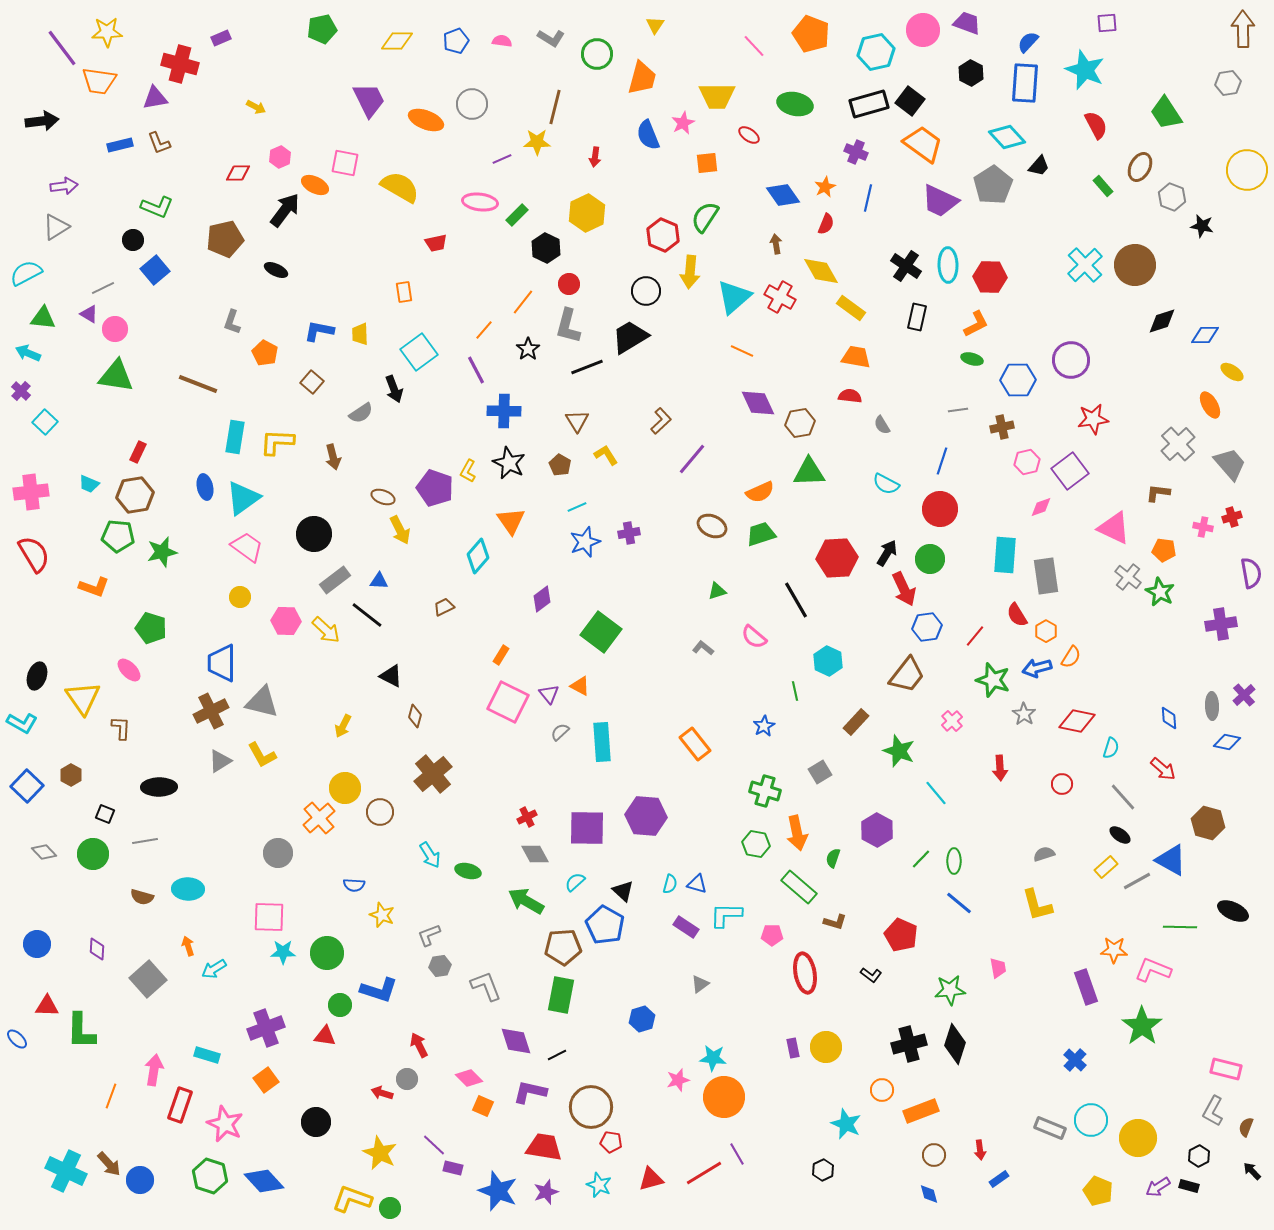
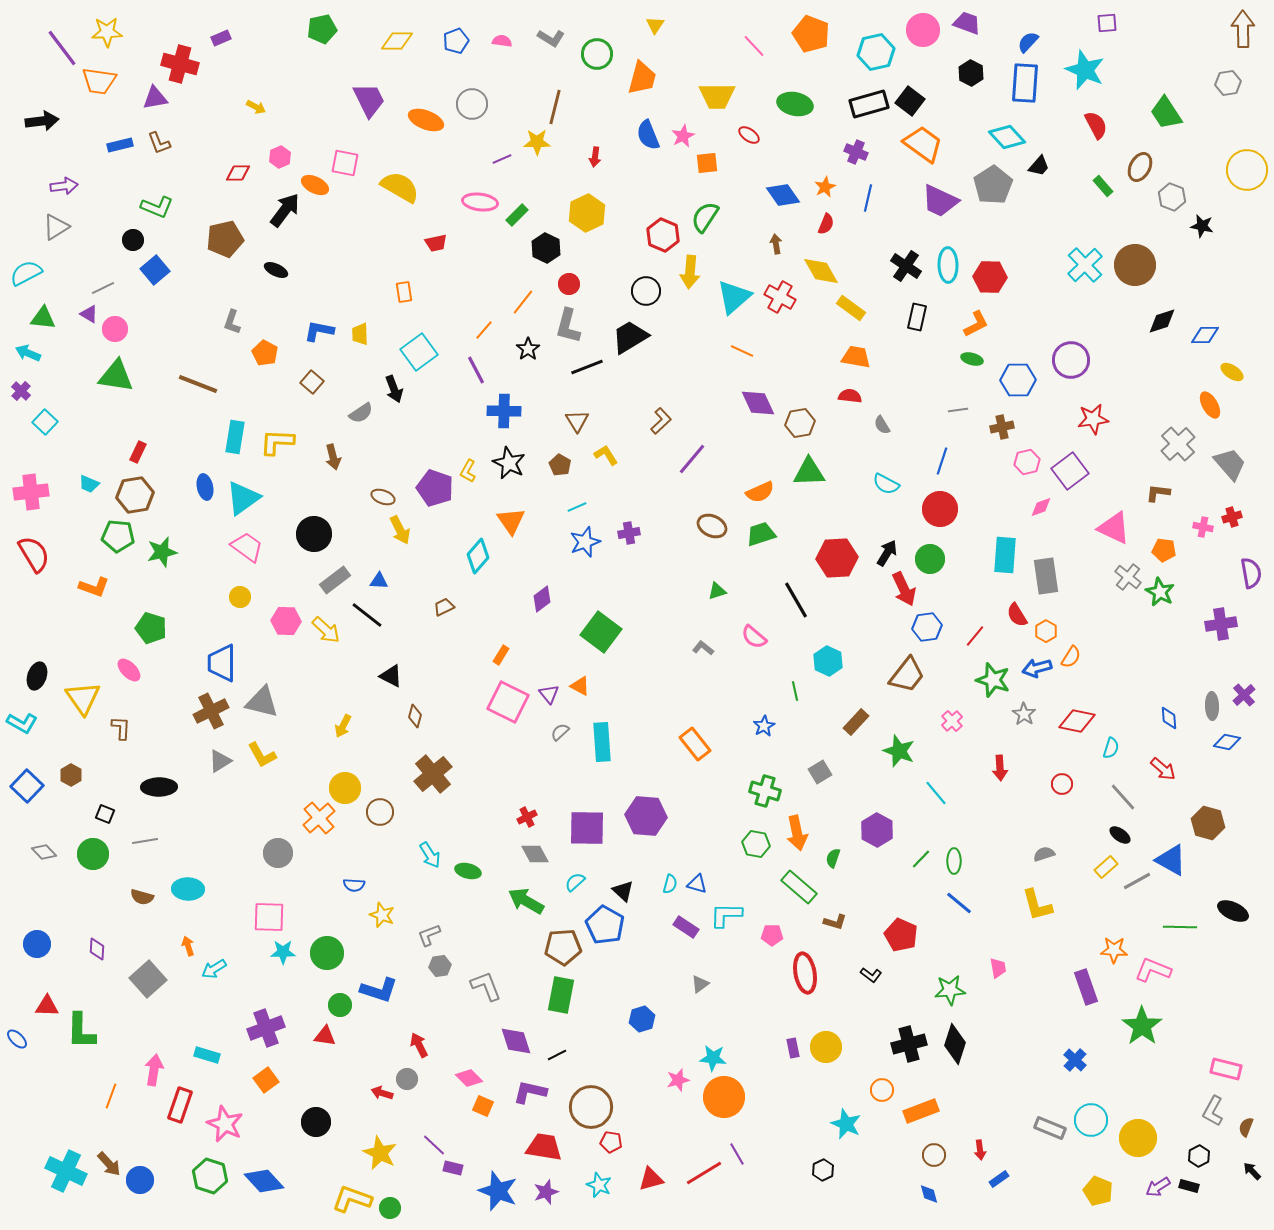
pink star at (683, 123): moved 13 px down
